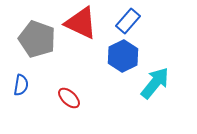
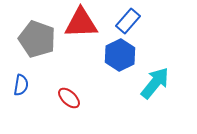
red triangle: rotated 27 degrees counterclockwise
blue hexagon: moved 3 px left, 1 px up
